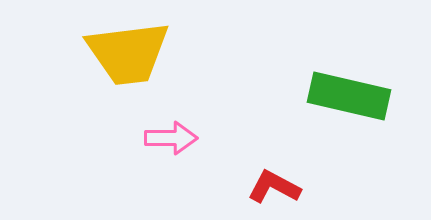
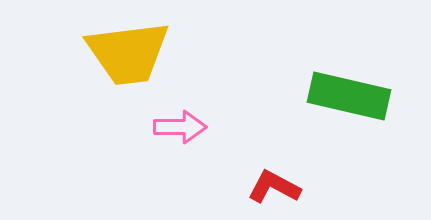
pink arrow: moved 9 px right, 11 px up
